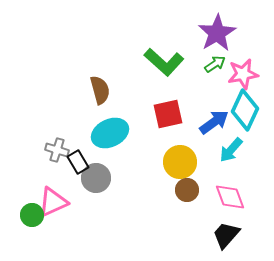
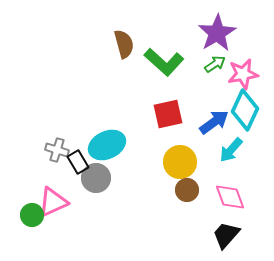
brown semicircle: moved 24 px right, 46 px up
cyan ellipse: moved 3 px left, 12 px down
